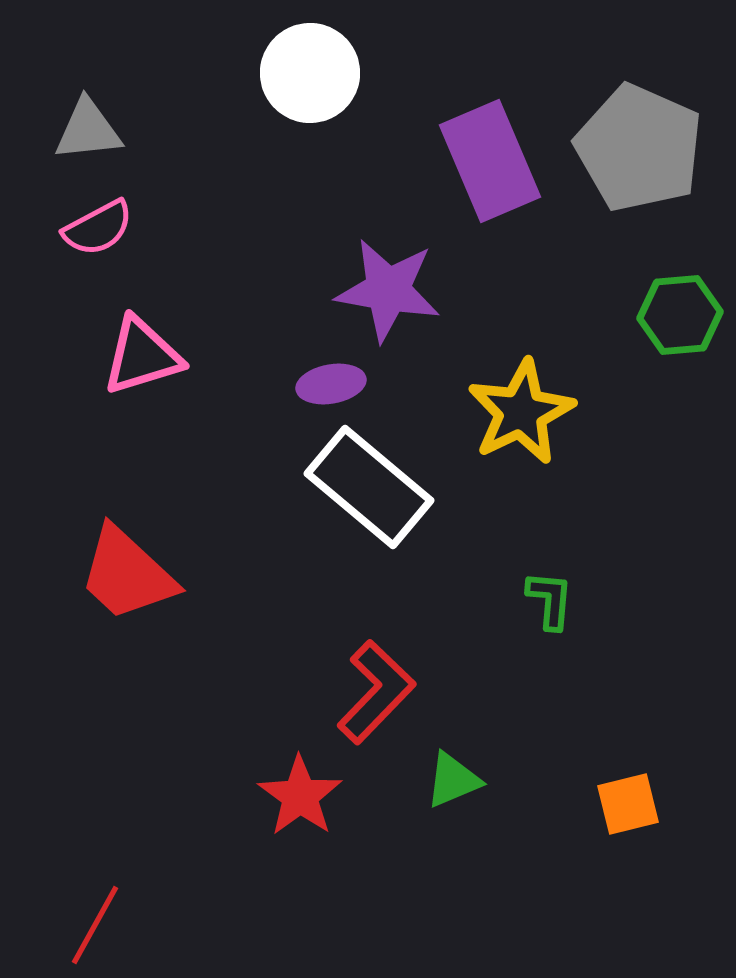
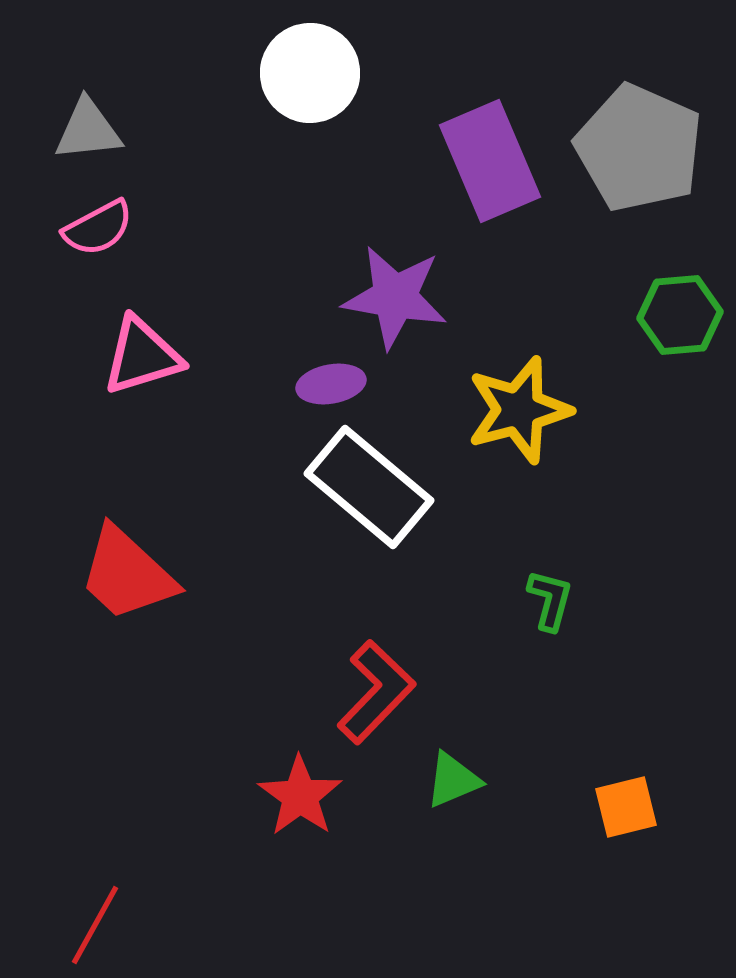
purple star: moved 7 px right, 7 px down
yellow star: moved 2 px left, 2 px up; rotated 11 degrees clockwise
green L-shape: rotated 10 degrees clockwise
orange square: moved 2 px left, 3 px down
